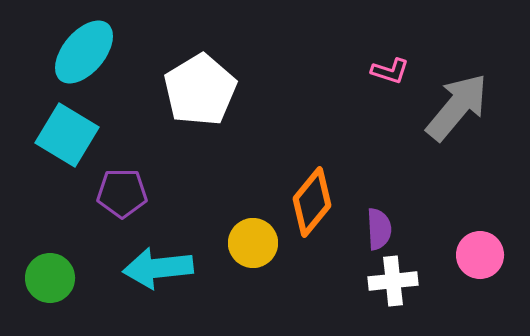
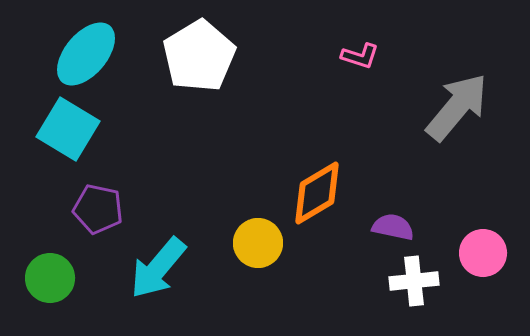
cyan ellipse: moved 2 px right, 2 px down
pink L-shape: moved 30 px left, 15 px up
white pentagon: moved 1 px left, 34 px up
cyan square: moved 1 px right, 6 px up
purple pentagon: moved 24 px left, 16 px down; rotated 12 degrees clockwise
orange diamond: moved 5 px right, 9 px up; rotated 20 degrees clockwise
purple semicircle: moved 14 px right, 2 px up; rotated 75 degrees counterclockwise
yellow circle: moved 5 px right
pink circle: moved 3 px right, 2 px up
cyan arrow: rotated 44 degrees counterclockwise
white cross: moved 21 px right
